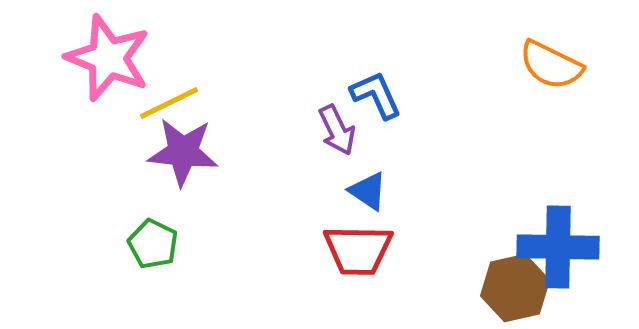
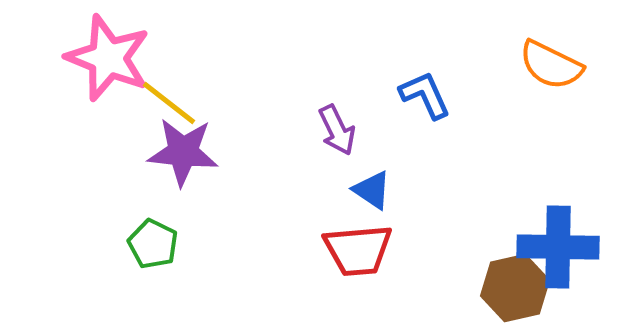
blue L-shape: moved 49 px right
yellow line: rotated 64 degrees clockwise
blue triangle: moved 4 px right, 1 px up
red trapezoid: rotated 6 degrees counterclockwise
